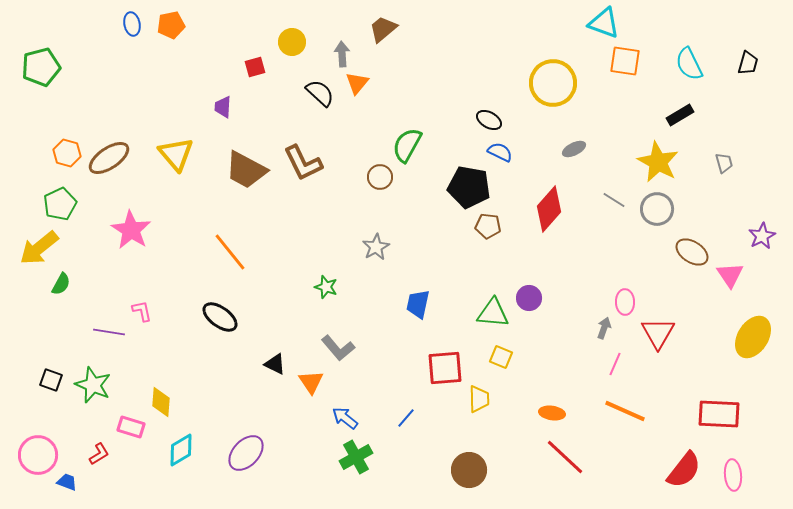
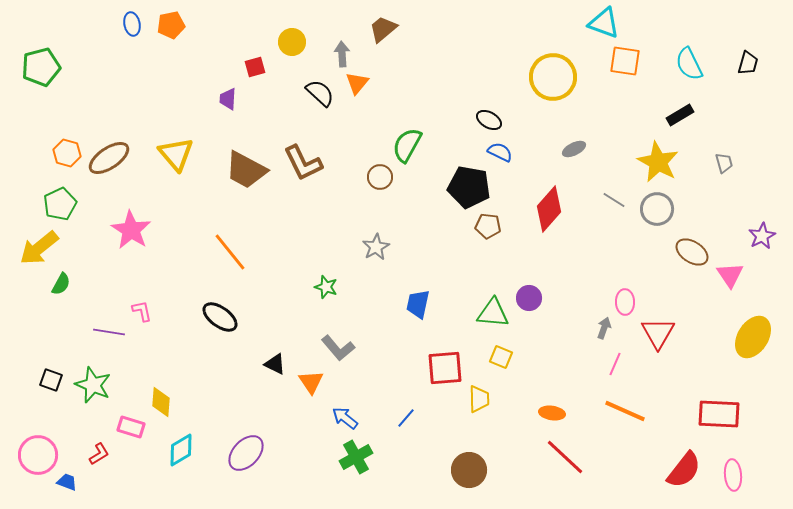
yellow circle at (553, 83): moved 6 px up
purple trapezoid at (223, 107): moved 5 px right, 8 px up
